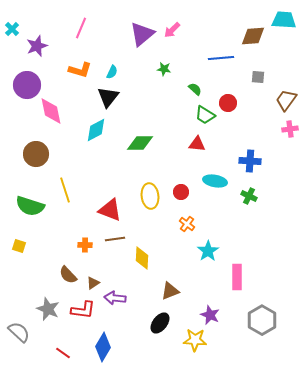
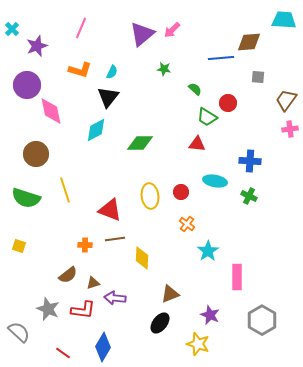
brown diamond at (253, 36): moved 4 px left, 6 px down
green trapezoid at (205, 115): moved 2 px right, 2 px down
green semicircle at (30, 206): moved 4 px left, 8 px up
brown semicircle at (68, 275): rotated 84 degrees counterclockwise
brown triangle at (93, 283): rotated 16 degrees clockwise
brown triangle at (170, 291): moved 3 px down
yellow star at (195, 340): moved 3 px right, 4 px down; rotated 15 degrees clockwise
